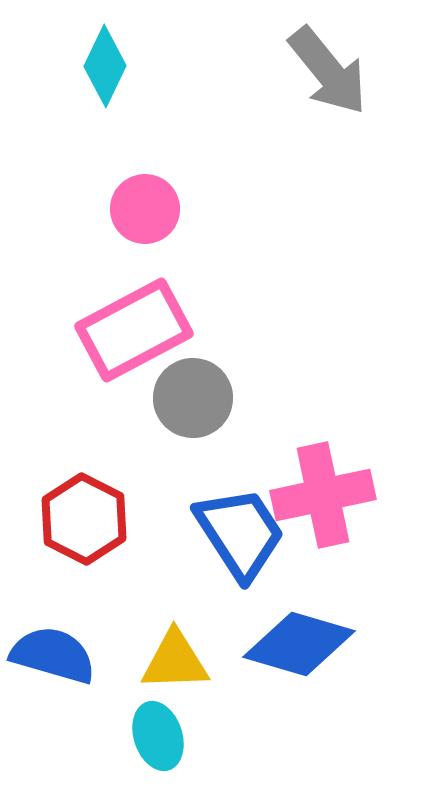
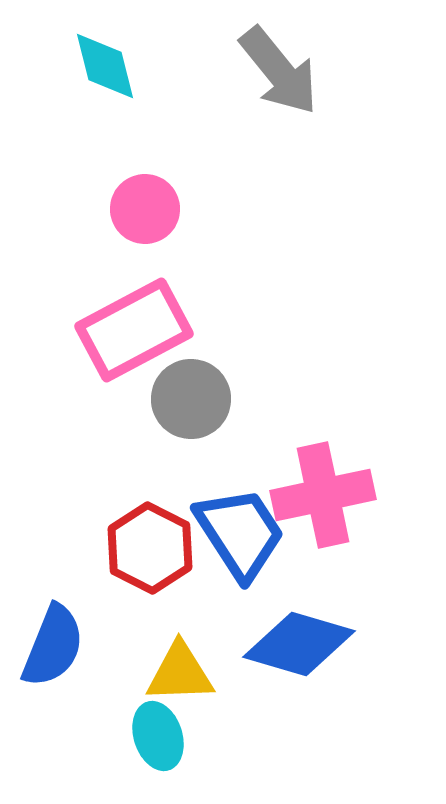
cyan diamond: rotated 40 degrees counterclockwise
gray arrow: moved 49 px left
gray circle: moved 2 px left, 1 px down
red hexagon: moved 66 px right, 29 px down
blue semicircle: moved 9 px up; rotated 96 degrees clockwise
yellow triangle: moved 5 px right, 12 px down
